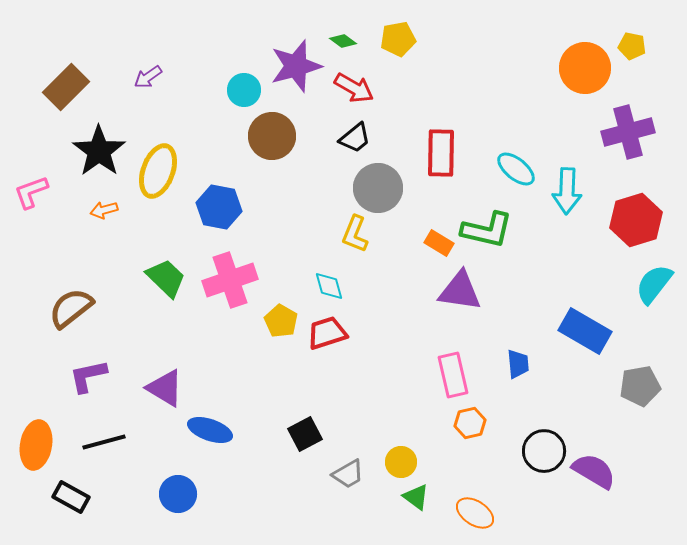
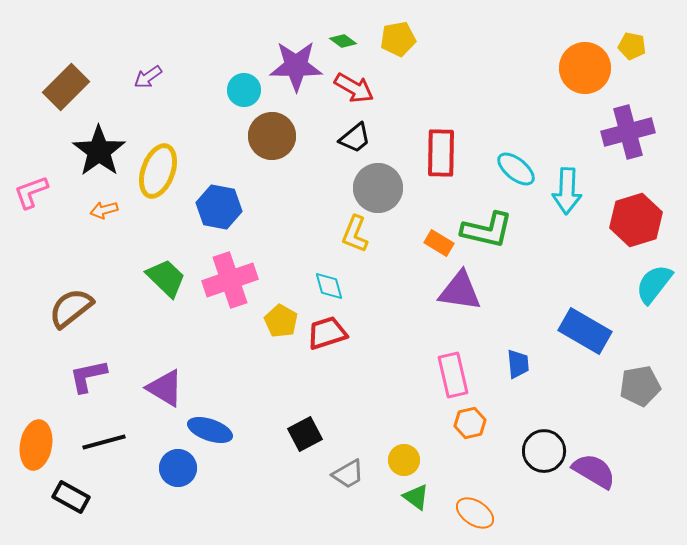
purple star at (296, 66): rotated 16 degrees clockwise
yellow circle at (401, 462): moved 3 px right, 2 px up
blue circle at (178, 494): moved 26 px up
